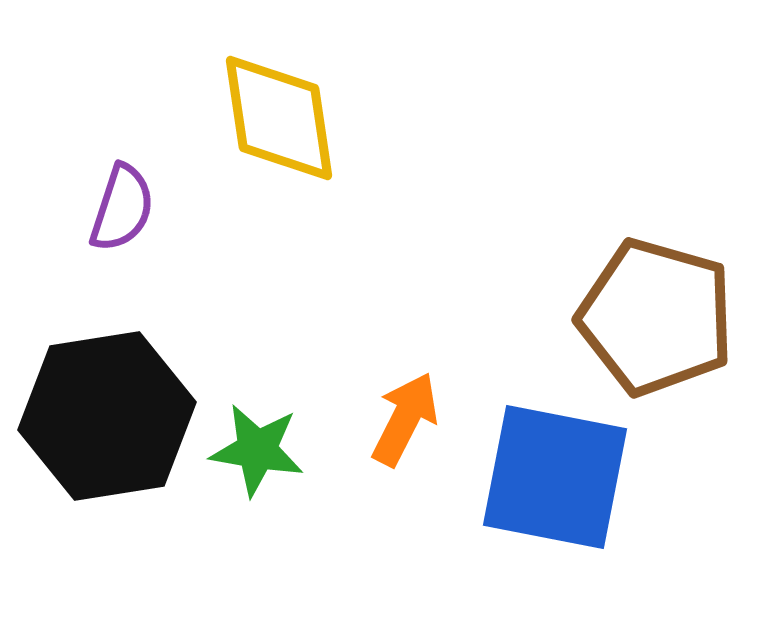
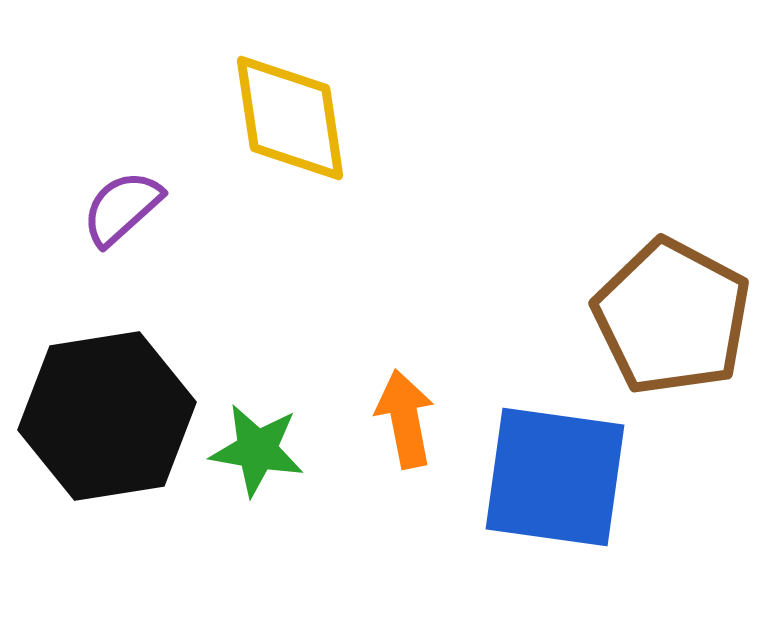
yellow diamond: moved 11 px right
purple semicircle: rotated 150 degrees counterclockwise
brown pentagon: moved 16 px right; rotated 12 degrees clockwise
orange arrow: rotated 38 degrees counterclockwise
blue square: rotated 3 degrees counterclockwise
